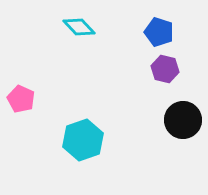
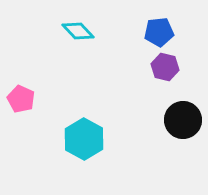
cyan diamond: moved 1 px left, 4 px down
blue pentagon: rotated 24 degrees counterclockwise
purple hexagon: moved 2 px up
cyan hexagon: moved 1 px right, 1 px up; rotated 12 degrees counterclockwise
